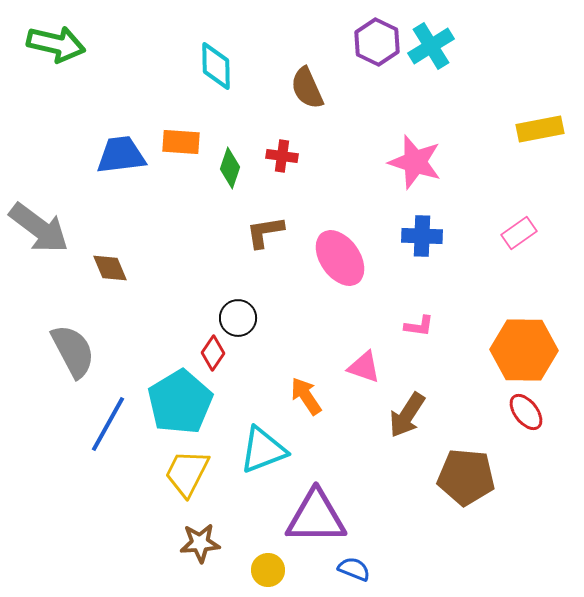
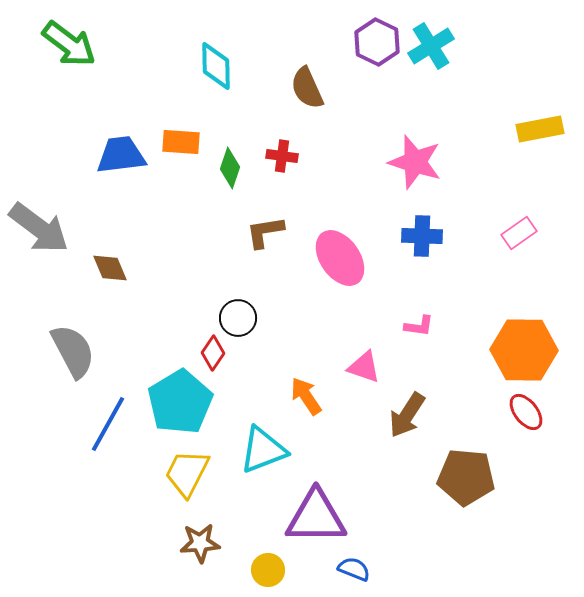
green arrow: moved 13 px right; rotated 24 degrees clockwise
